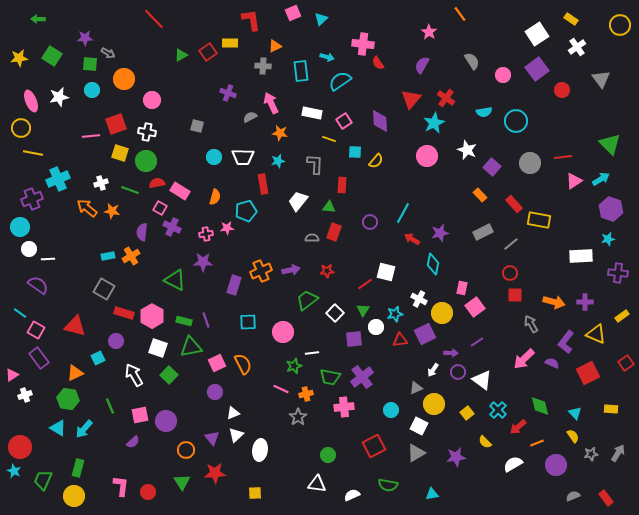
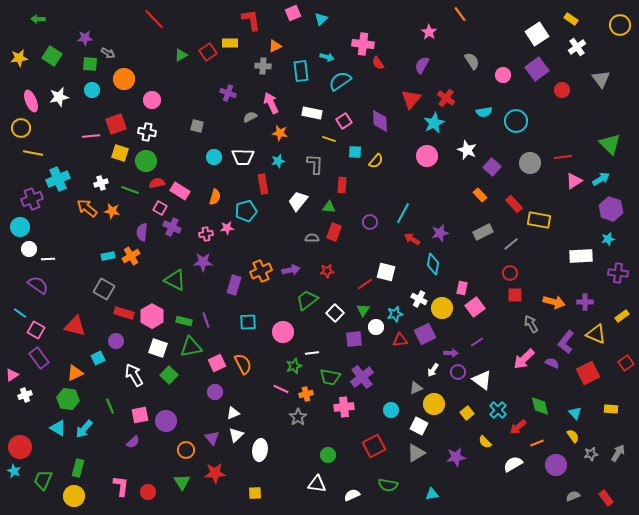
yellow circle at (442, 313): moved 5 px up
